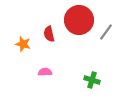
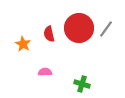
red circle: moved 8 px down
gray line: moved 3 px up
orange star: rotated 14 degrees clockwise
green cross: moved 10 px left, 4 px down
